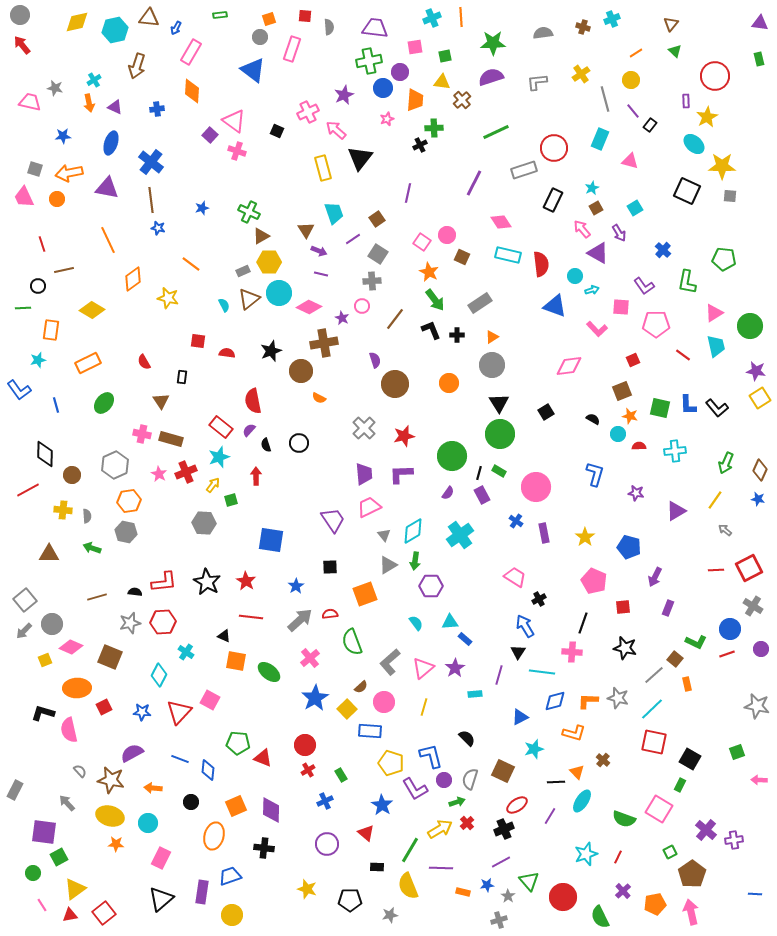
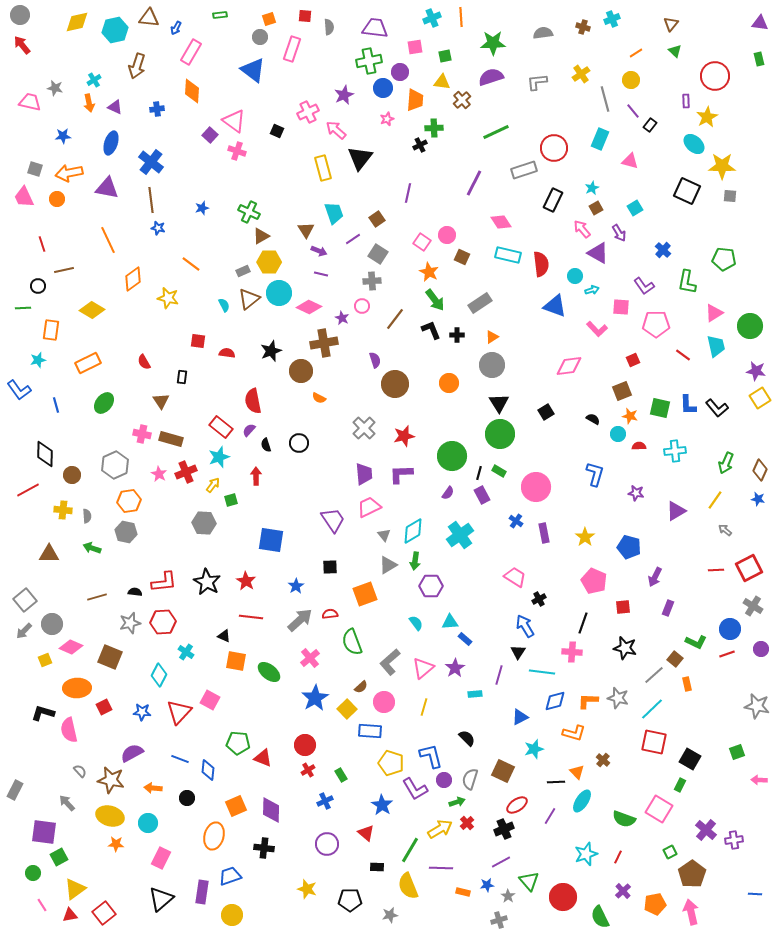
black circle at (191, 802): moved 4 px left, 4 px up
